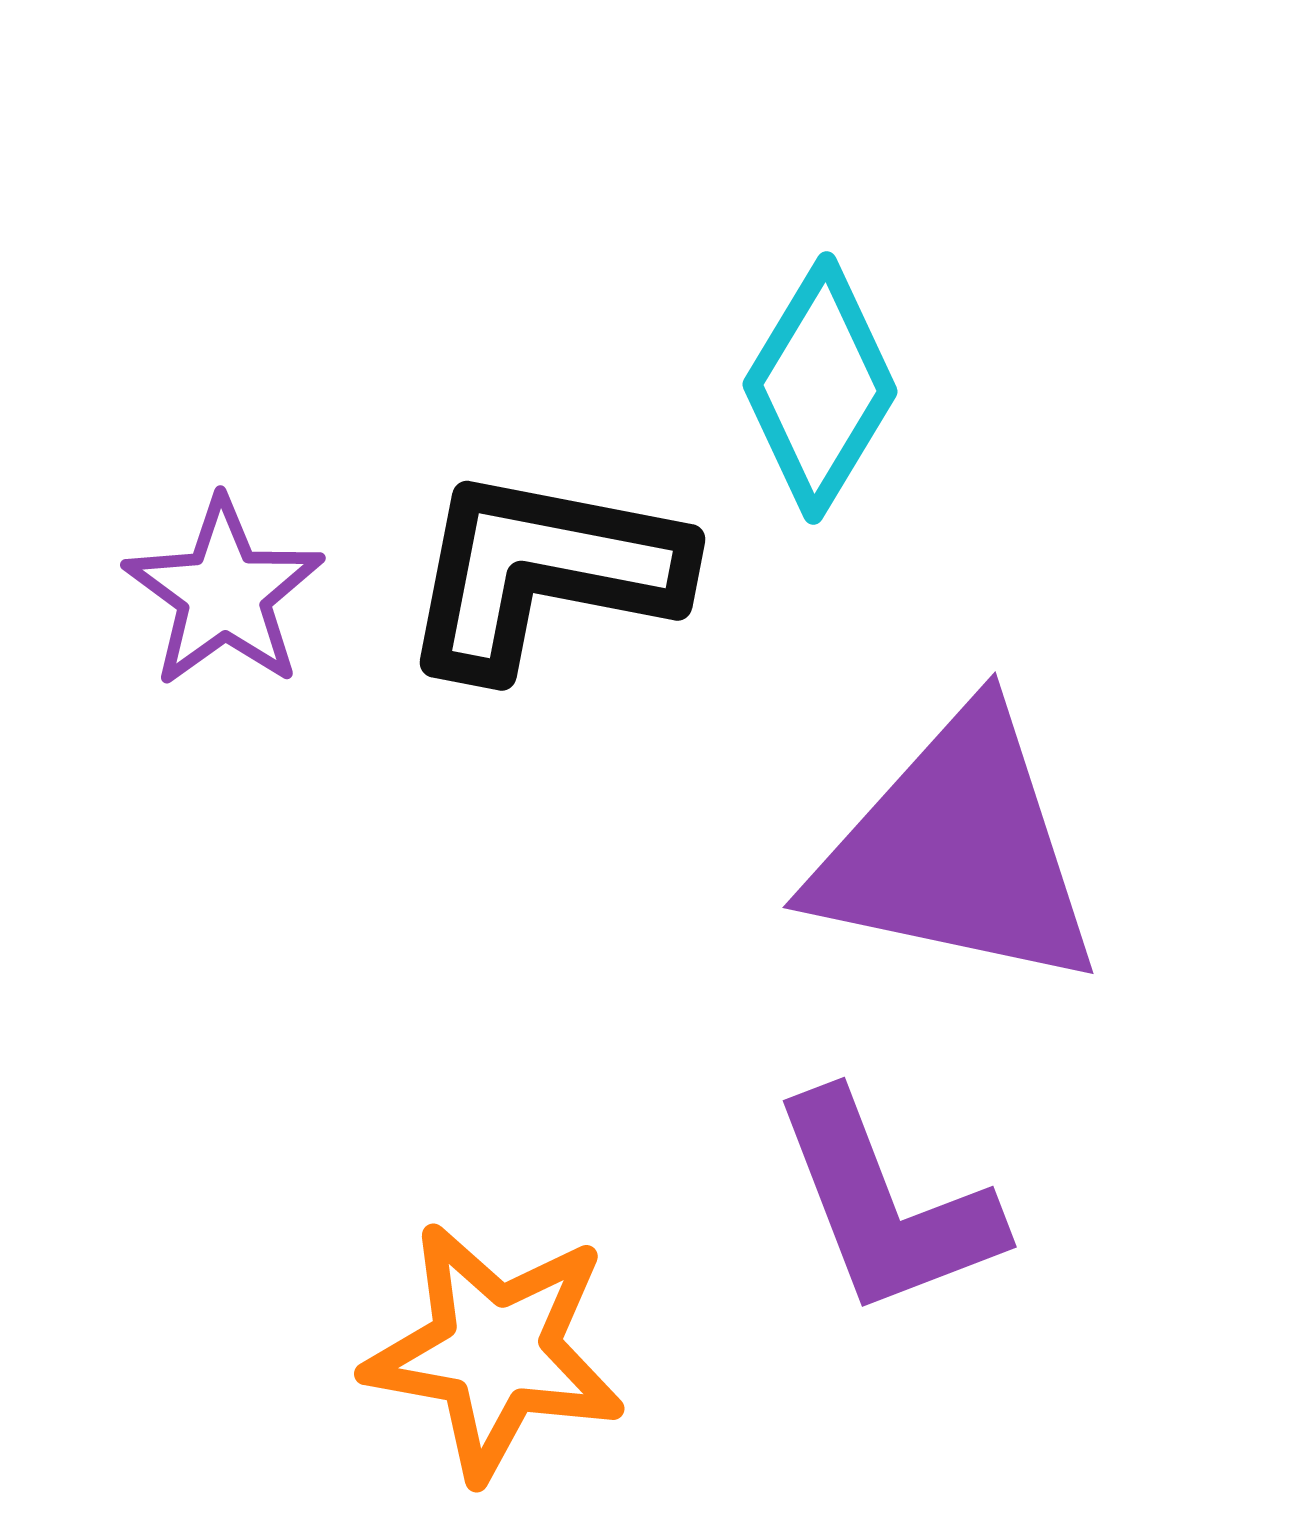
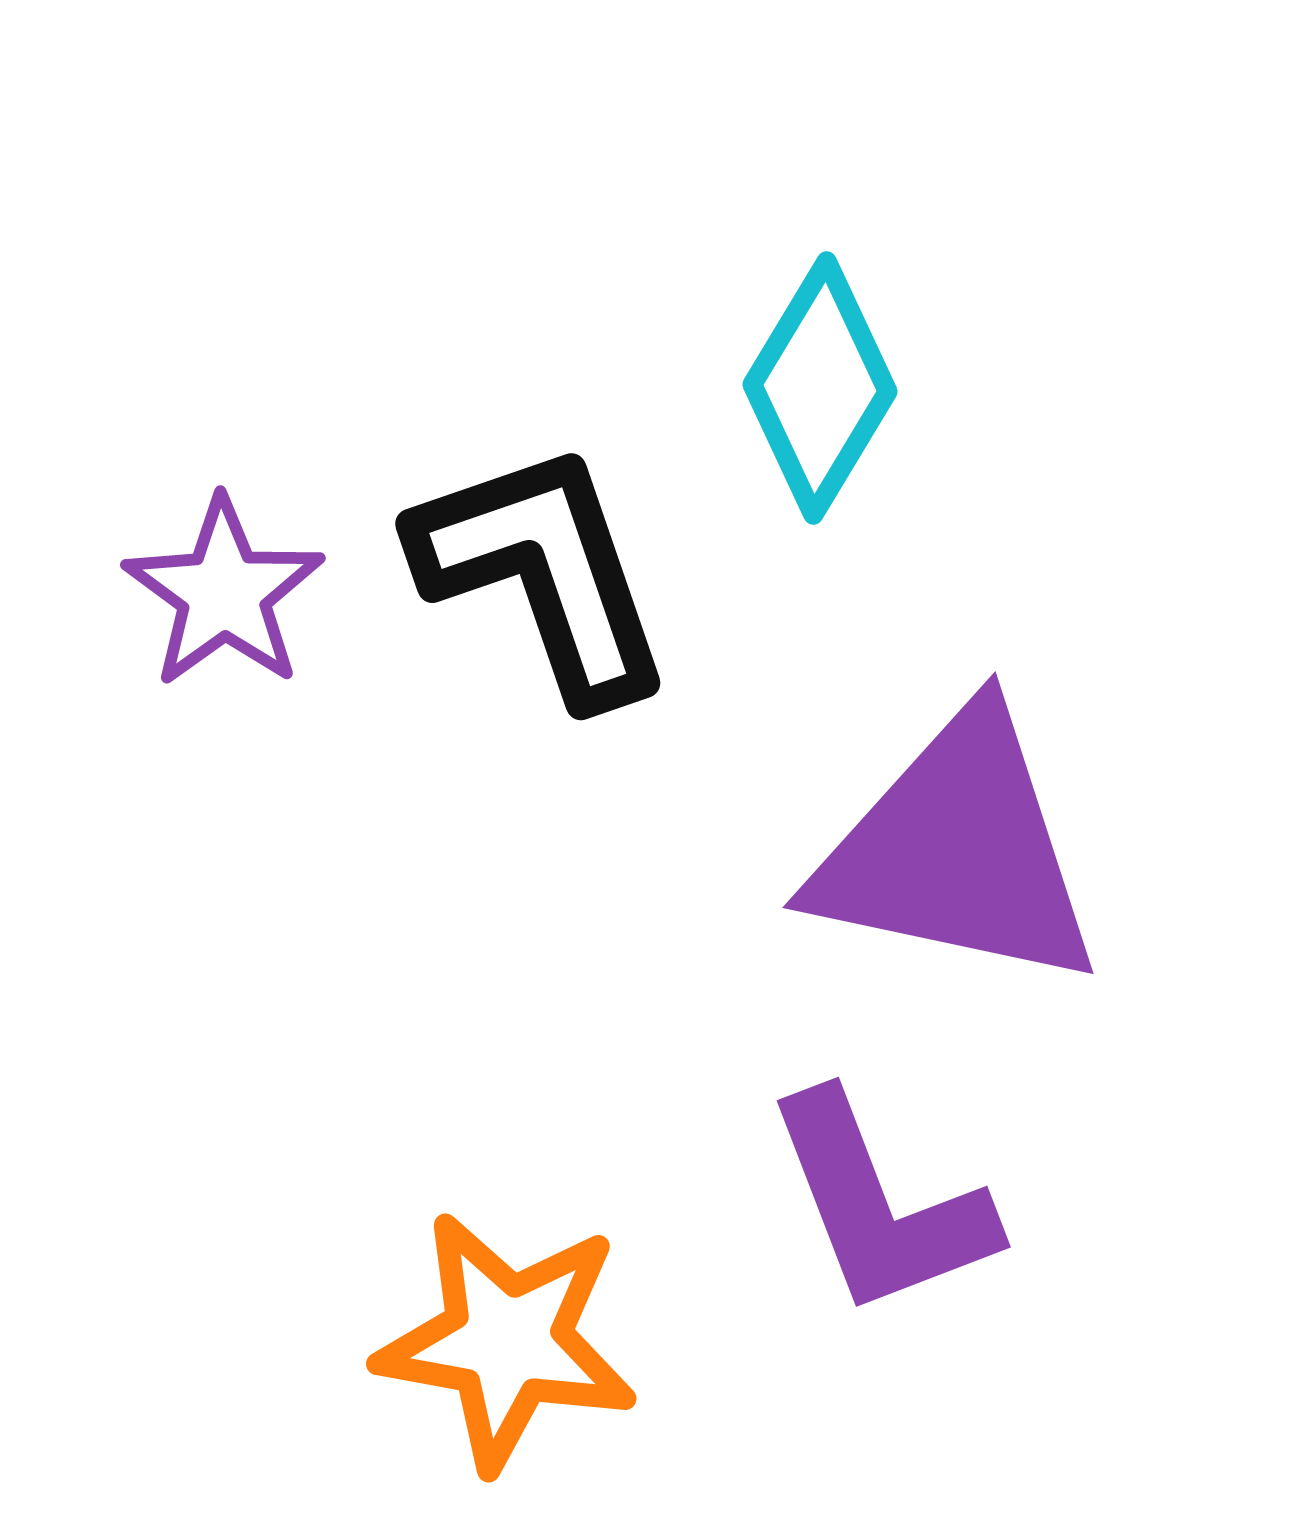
black L-shape: rotated 60 degrees clockwise
purple L-shape: moved 6 px left
orange star: moved 12 px right, 10 px up
